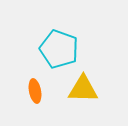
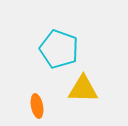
orange ellipse: moved 2 px right, 15 px down
